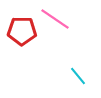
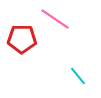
red pentagon: moved 8 px down
